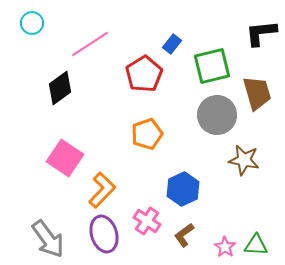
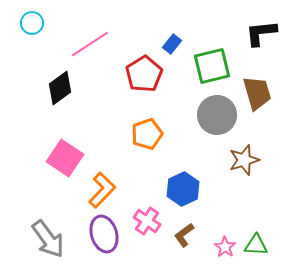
brown star: rotated 28 degrees counterclockwise
